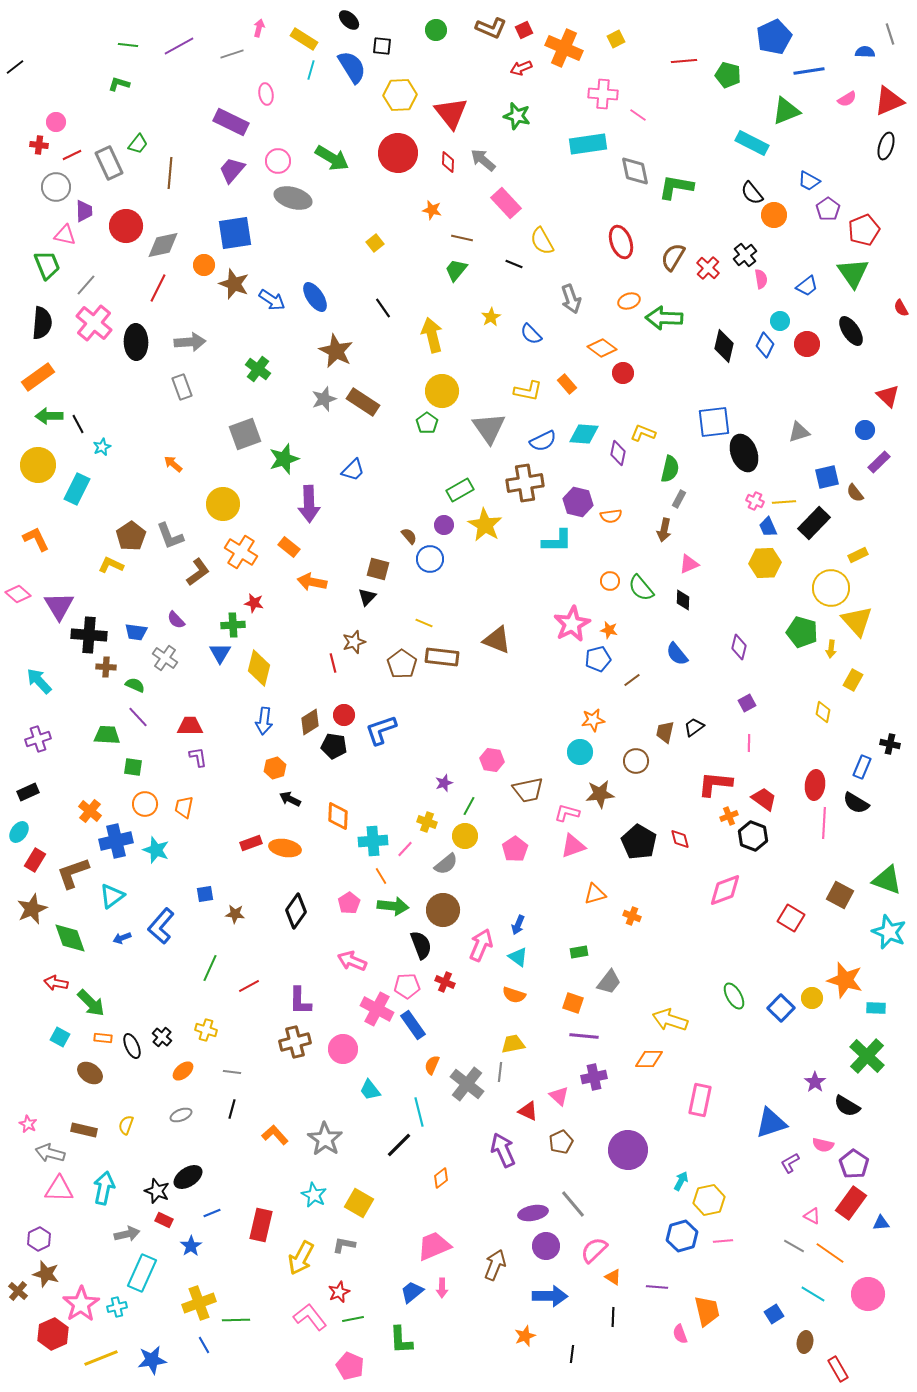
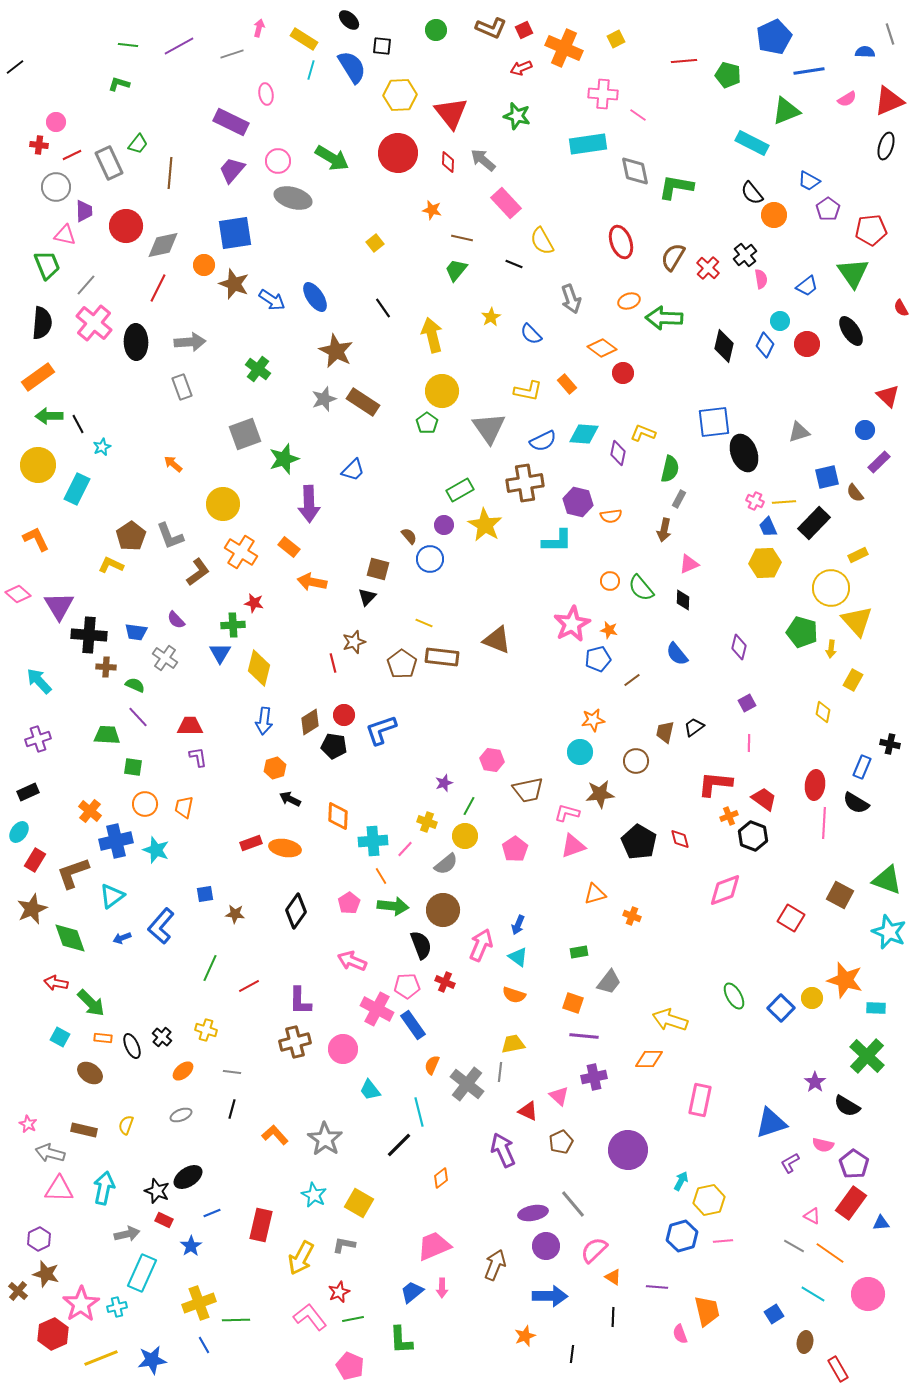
red pentagon at (864, 230): moved 7 px right; rotated 16 degrees clockwise
